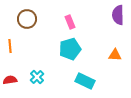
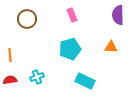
pink rectangle: moved 2 px right, 7 px up
orange line: moved 9 px down
orange triangle: moved 4 px left, 8 px up
cyan cross: rotated 24 degrees clockwise
